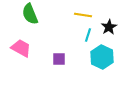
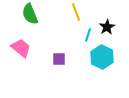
yellow line: moved 7 px left, 3 px up; rotated 60 degrees clockwise
black star: moved 2 px left
pink trapezoid: rotated 10 degrees clockwise
